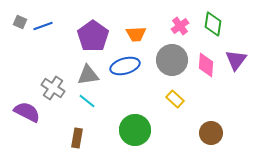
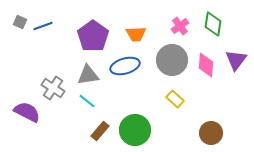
brown rectangle: moved 23 px right, 7 px up; rotated 30 degrees clockwise
